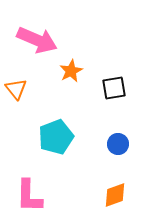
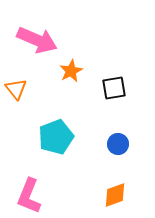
pink L-shape: rotated 21 degrees clockwise
